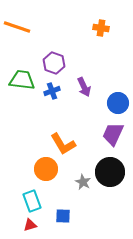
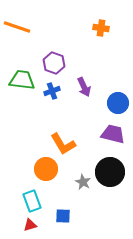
purple trapezoid: rotated 80 degrees clockwise
